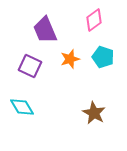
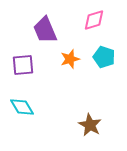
pink diamond: rotated 20 degrees clockwise
cyan pentagon: moved 1 px right
purple square: moved 7 px left, 1 px up; rotated 30 degrees counterclockwise
brown star: moved 4 px left, 12 px down
